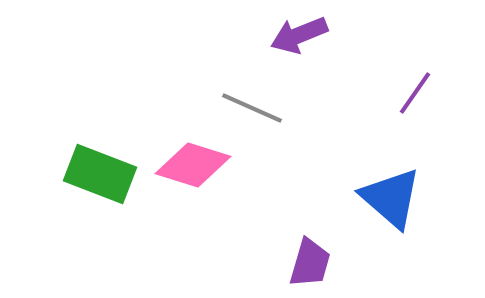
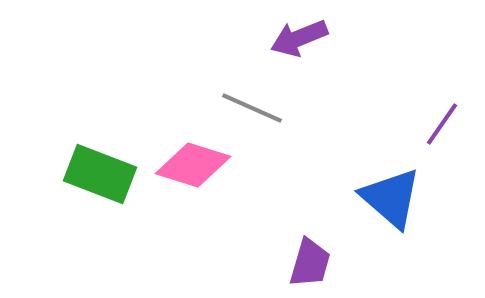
purple arrow: moved 3 px down
purple line: moved 27 px right, 31 px down
